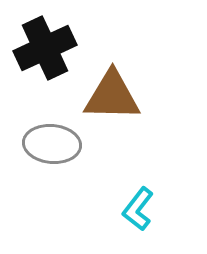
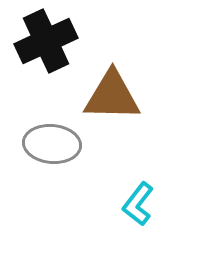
black cross: moved 1 px right, 7 px up
cyan L-shape: moved 5 px up
